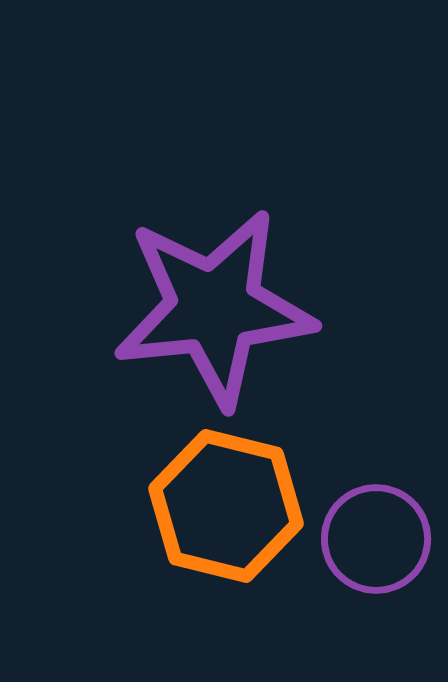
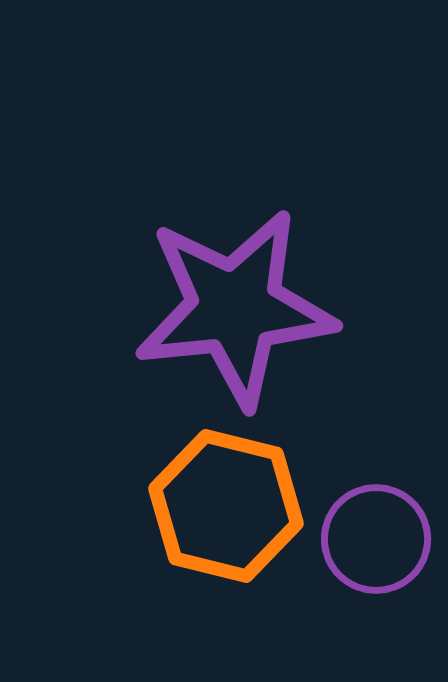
purple star: moved 21 px right
